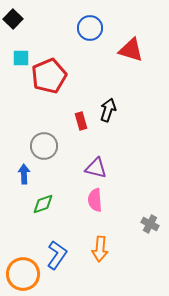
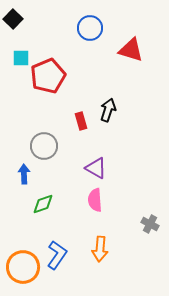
red pentagon: moved 1 px left
purple triangle: rotated 15 degrees clockwise
orange circle: moved 7 px up
